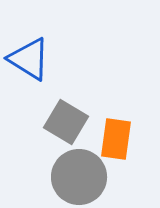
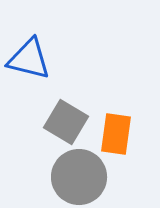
blue triangle: rotated 18 degrees counterclockwise
orange rectangle: moved 5 px up
